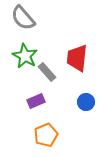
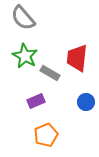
gray rectangle: moved 3 px right, 1 px down; rotated 18 degrees counterclockwise
